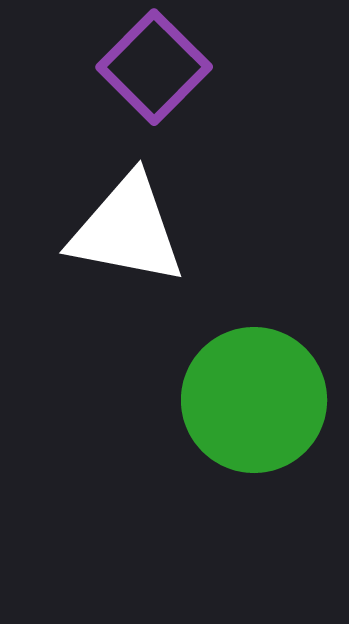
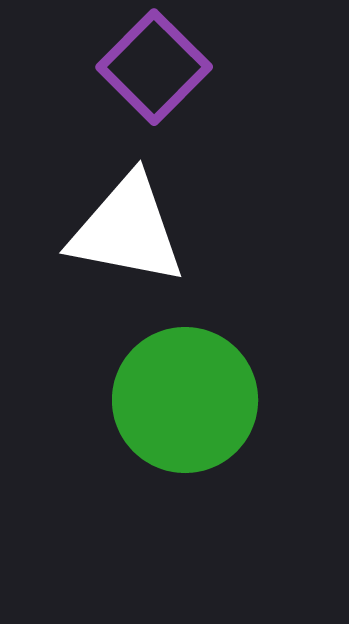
green circle: moved 69 px left
